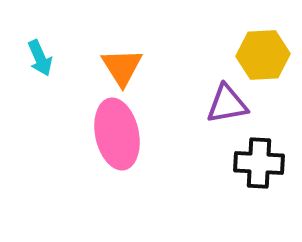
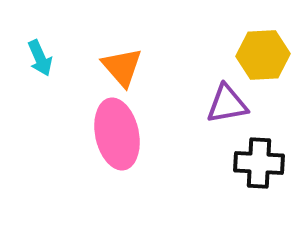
orange triangle: rotated 9 degrees counterclockwise
